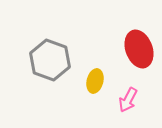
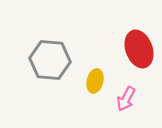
gray hexagon: rotated 15 degrees counterclockwise
pink arrow: moved 2 px left, 1 px up
